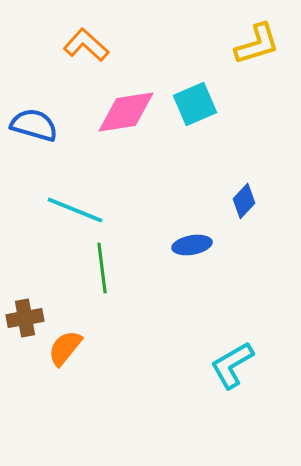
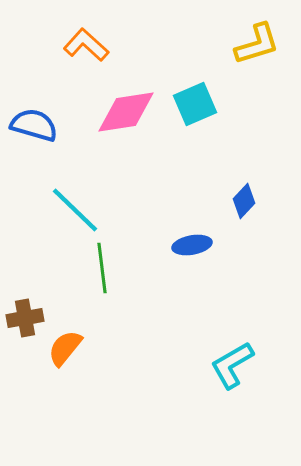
cyan line: rotated 22 degrees clockwise
